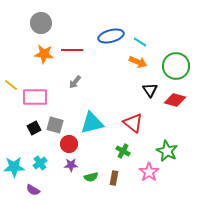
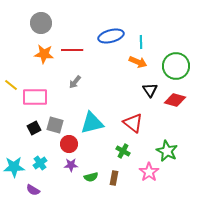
cyan line: moved 1 px right; rotated 56 degrees clockwise
